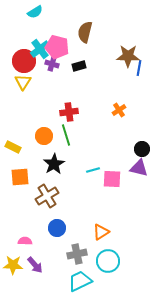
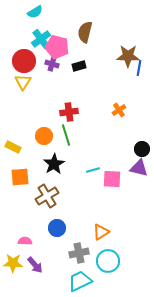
cyan cross: moved 1 px right, 10 px up
gray cross: moved 2 px right, 1 px up
yellow star: moved 2 px up
